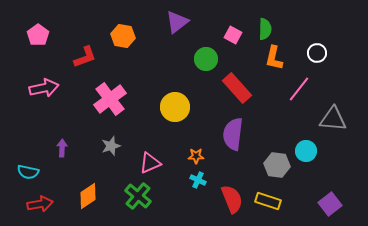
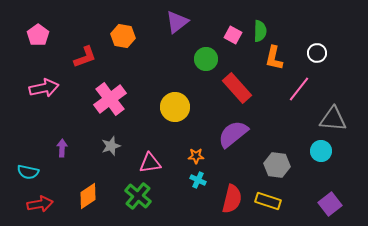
green semicircle: moved 5 px left, 2 px down
purple semicircle: rotated 44 degrees clockwise
cyan circle: moved 15 px right
pink triangle: rotated 15 degrees clockwise
red semicircle: rotated 36 degrees clockwise
